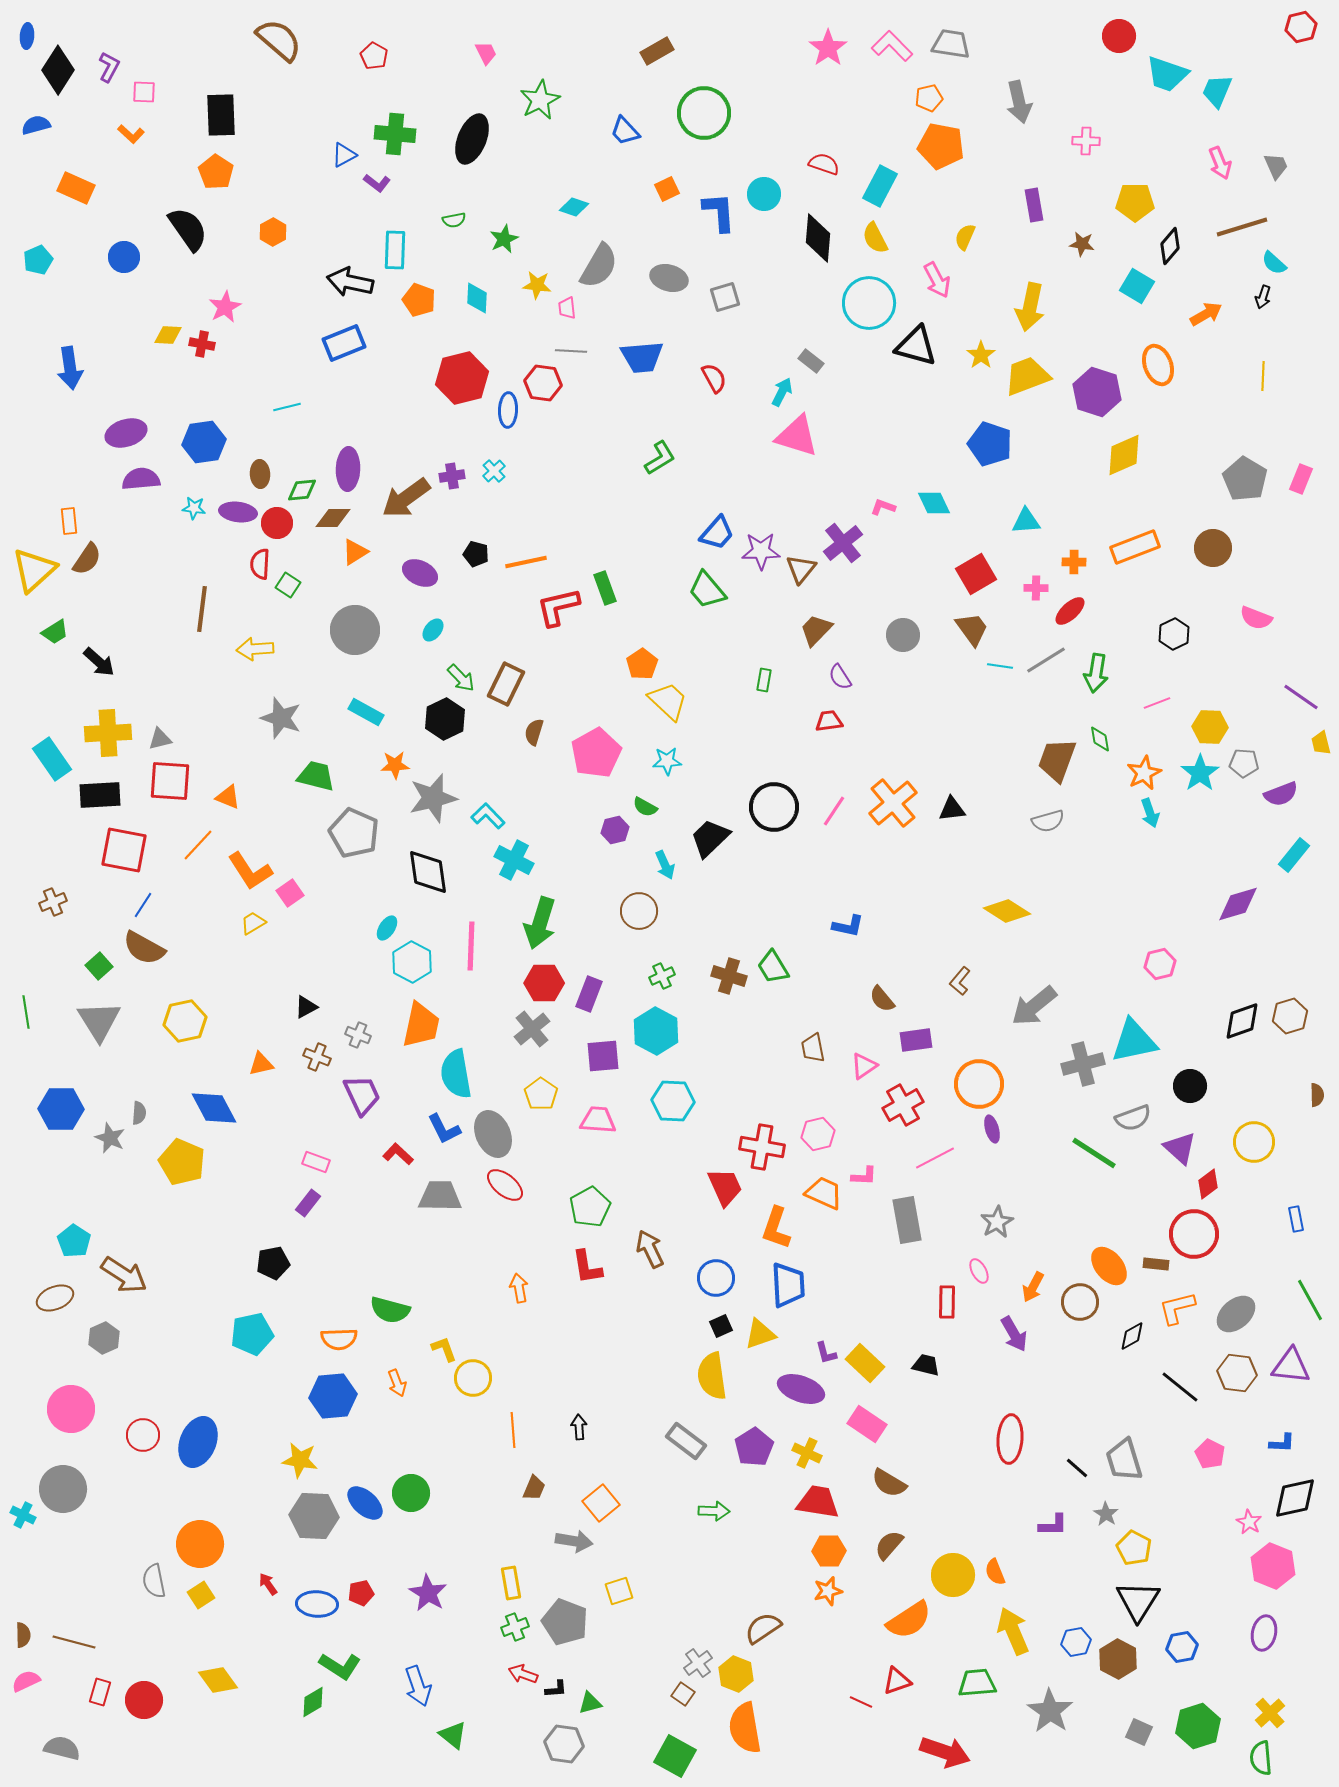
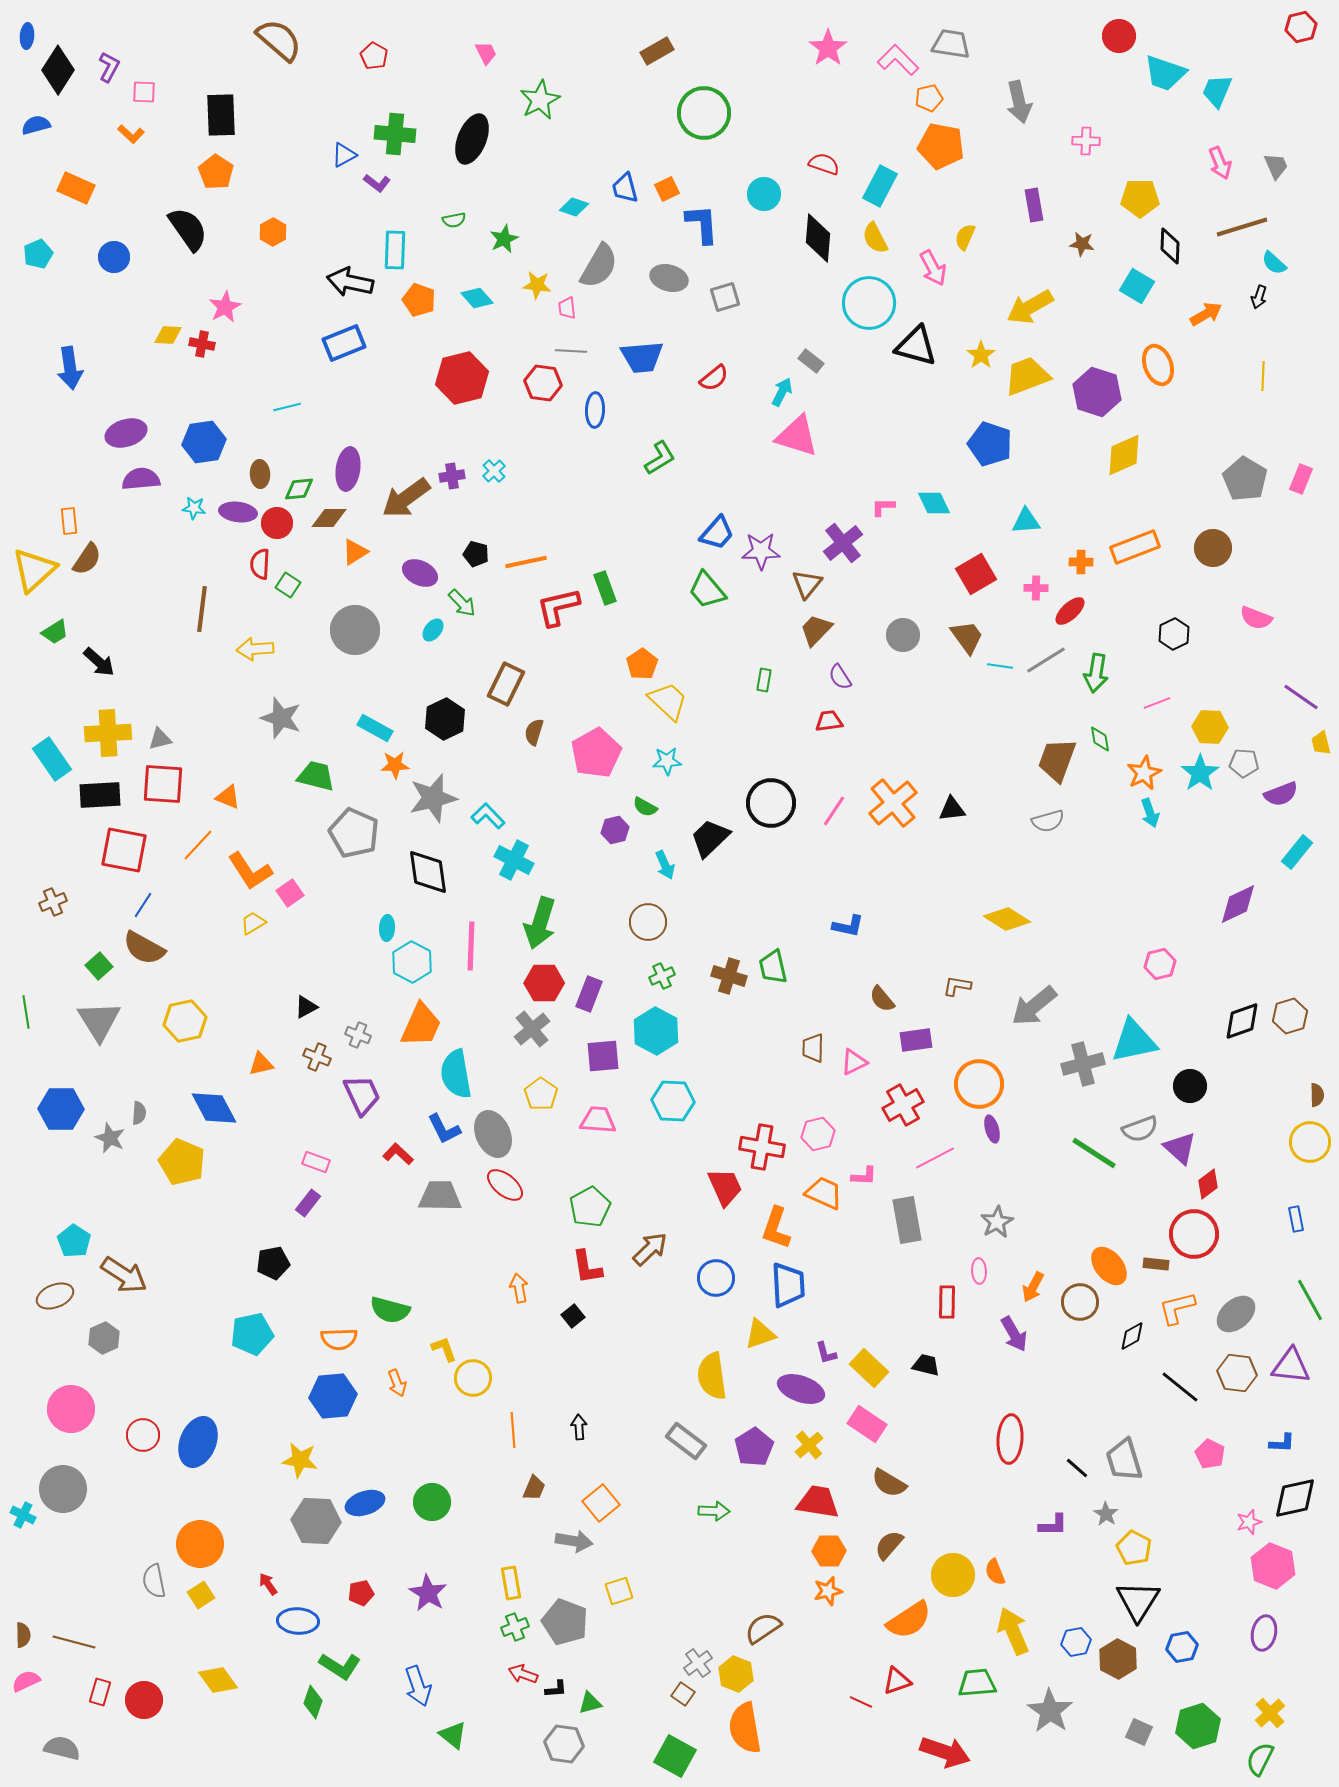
pink L-shape at (892, 46): moved 6 px right, 14 px down
cyan trapezoid at (1167, 74): moved 2 px left, 1 px up
blue trapezoid at (625, 131): moved 57 px down; rotated 28 degrees clockwise
yellow pentagon at (1135, 202): moved 5 px right, 4 px up
blue L-shape at (719, 212): moved 17 px left, 12 px down
black diamond at (1170, 246): rotated 39 degrees counterclockwise
blue circle at (124, 257): moved 10 px left
cyan pentagon at (38, 260): moved 6 px up
pink arrow at (937, 280): moved 4 px left, 12 px up
black arrow at (1263, 297): moved 4 px left
cyan diamond at (477, 298): rotated 44 degrees counterclockwise
yellow arrow at (1030, 307): rotated 48 degrees clockwise
red semicircle at (714, 378): rotated 80 degrees clockwise
blue ellipse at (508, 410): moved 87 px right
purple ellipse at (348, 469): rotated 6 degrees clockwise
green diamond at (302, 490): moved 3 px left, 1 px up
pink L-shape at (883, 507): rotated 20 degrees counterclockwise
brown diamond at (333, 518): moved 4 px left
orange cross at (1074, 562): moved 7 px right
brown triangle at (801, 569): moved 6 px right, 15 px down
brown trapezoid at (972, 629): moved 5 px left, 8 px down
green arrow at (461, 678): moved 1 px right, 75 px up
cyan rectangle at (366, 712): moved 9 px right, 16 px down
red square at (170, 781): moved 7 px left, 3 px down
black circle at (774, 807): moved 3 px left, 4 px up
cyan rectangle at (1294, 855): moved 3 px right, 3 px up
purple diamond at (1238, 904): rotated 9 degrees counterclockwise
brown circle at (639, 911): moved 9 px right, 11 px down
yellow diamond at (1007, 911): moved 8 px down
cyan ellipse at (387, 928): rotated 30 degrees counterclockwise
green trapezoid at (773, 967): rotated 18 degrees clockwise
brown L-shape at (960, 981): moved 3 px left, 5 px down; rotated 60 degrees clockwise
orange trapezoid at (421, 1025): rotated 12 degrees clockwise
brown trapezoid at (813, 1048): rotated 12 degrees clockwise
pink triangle at (864, 1066): moved 10 px left, 4 px up; rotated 8 degrees clockwise
gray semicircle at (1133, 1118): moved 7 px right, 11 px down
yellow circle at (1254, 1142): moved 56 px right
brown arrow at (650, 1249): rotated 72 degrees clockwise
pink ellipse at (979, 1271): rotated 25 degrees clockwise
brown ellipse at (55, 1298): moved 2 px up
black square at (721, 1326): moved 148 px left, 10 px up; rotated 15 degrees counterclockwise
yellow rectangle at (865, 1363): moved 4 px right, 5 px down
yellow cross at (807, 1453): moved 2 px right, 8 px up; rotated 24 degrees clockwise
green circle at (411, 1493): moved 21 px right, 9 px down
blue ellipse at (365, 1503): rotated 60 degrees counterclockwise
gray hexagon at (314, 1516): moved 2 px right, 5 px down
pink star at (1249, 1522): rotated 25 degrees clockwise
blue ellipse at (317, 1604): moved 19 px left, 17 px down
green diamond at (313, 1702): rotated 40 degrees counterclockwise
green semicircle at (1261, 1758): moved 1 px left, 1 px down; rotated 32 degrees clockwise
